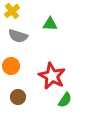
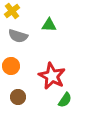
green triangle: moved 1 px left, 1 px down
